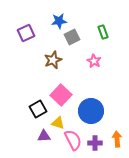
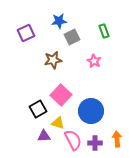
green rectangle: moved 1 px right, 1 px up
brown star: rotated 12 degrees clockwise
